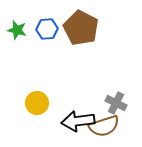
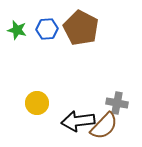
gray cross: moved 1 px right; rotated 15 degrees counterclockwise
brown semicircle: rotated 28 degrees counterclockwise
